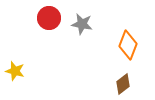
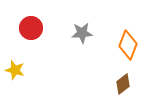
red circle: moved 18 px left, 10 px down
gray star: moved 9 px down; rotated 15 degrees counterclockwise
yellow star: moved 1 px up
